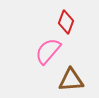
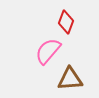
brown triangle: moved 1 px left, 1 px up
